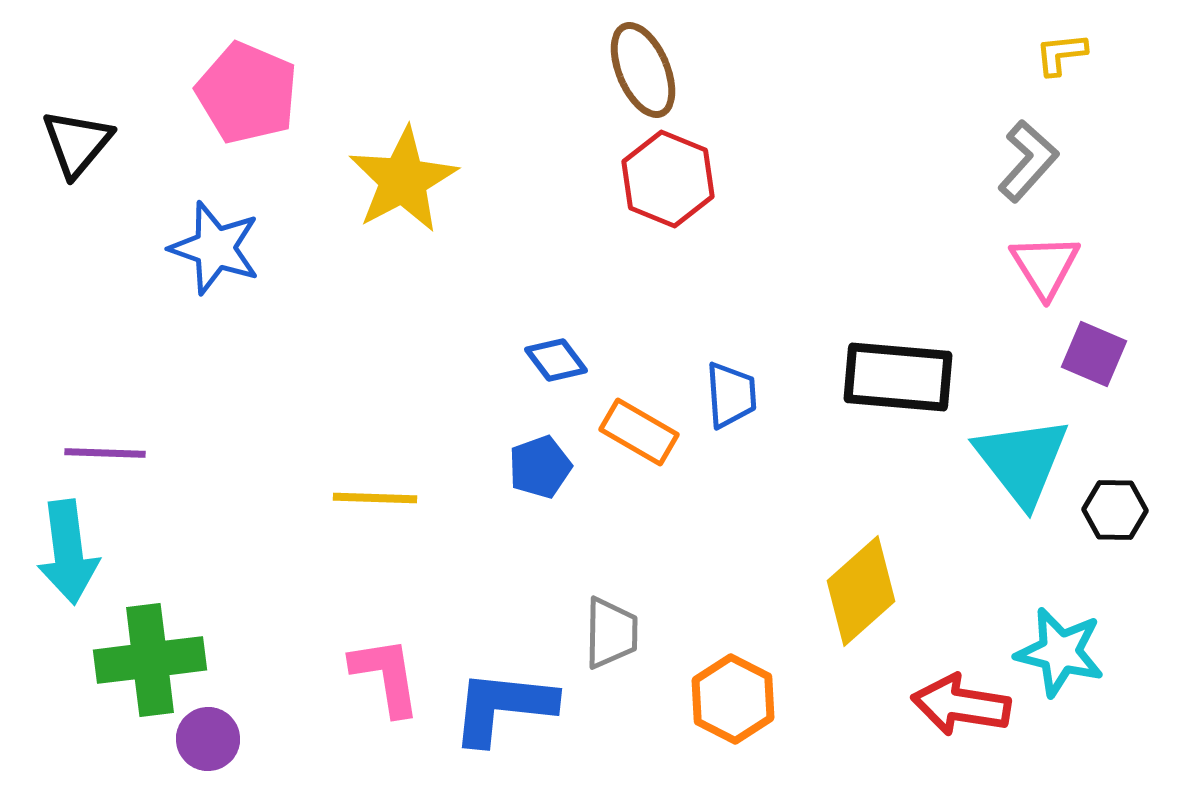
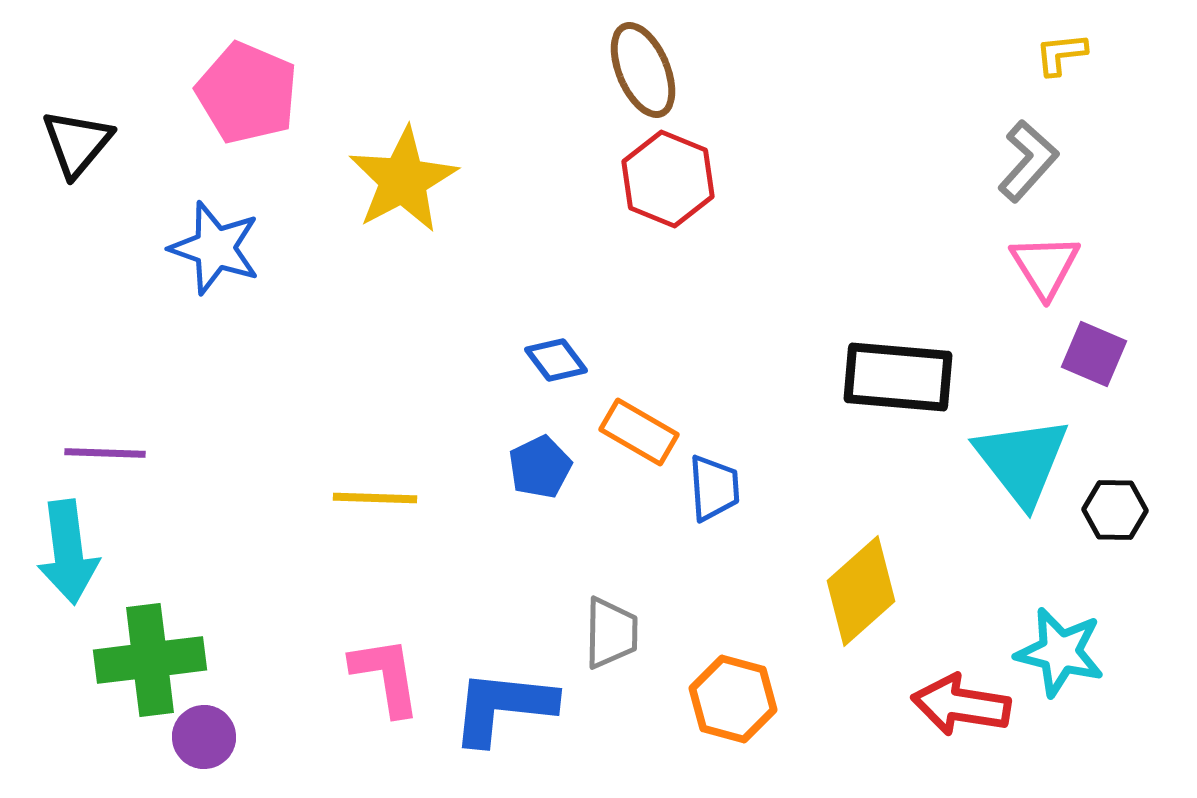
blue trapezoid: moved 17 px left, 93 px down
blue pentagon: rotated 6 degrees counterclockwise
orange hexagon: rotated 12 degrees counterclockwise
purple circle: moved 4 px left, 2 px up
